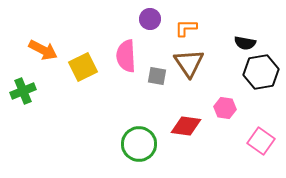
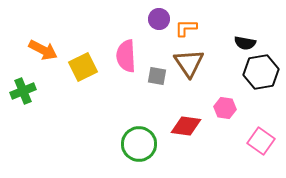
purple circle: moved 9 px right
